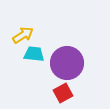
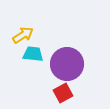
cyan trapezoid: moved 1 px left
purple circle: moved 1 px down
